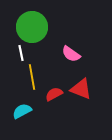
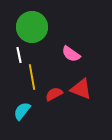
white line: moved 2 px left, 2 px down
cyan semicircle: rotated 24 degrees counterclockwise
